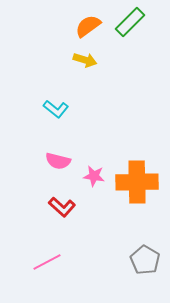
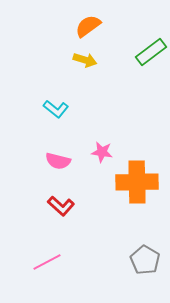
green rectangle: moved 21 px right, 30 px down; rotated 8 degrees clockwise
pink star: moved 8 px right, 24 px up
red L-shape: moved 1 px left, 1 px up
